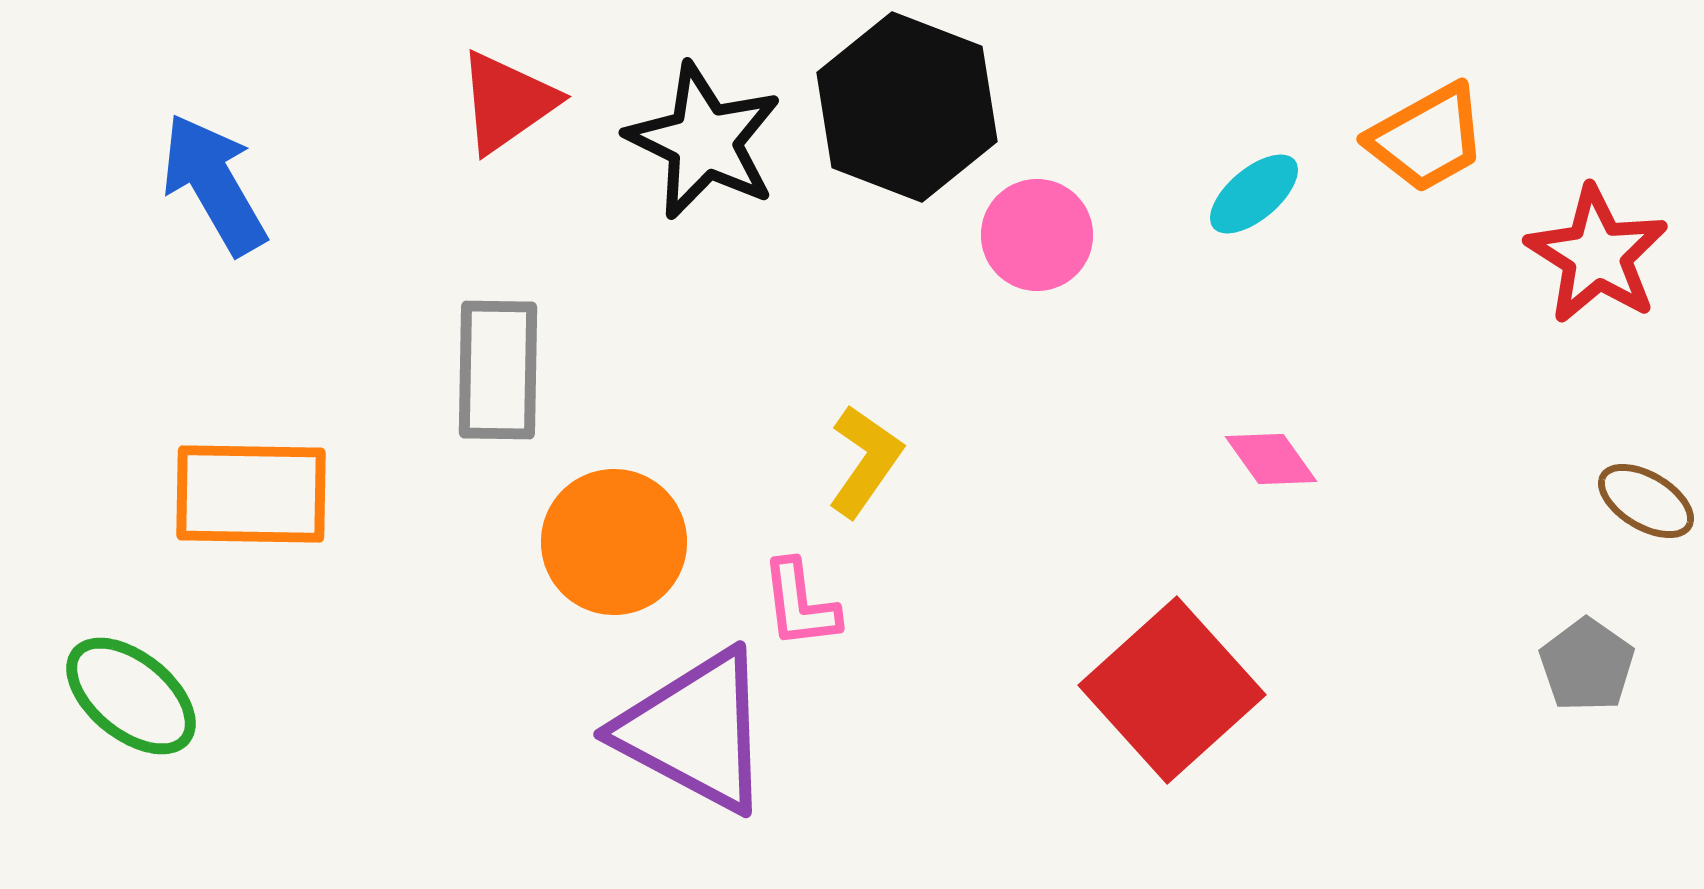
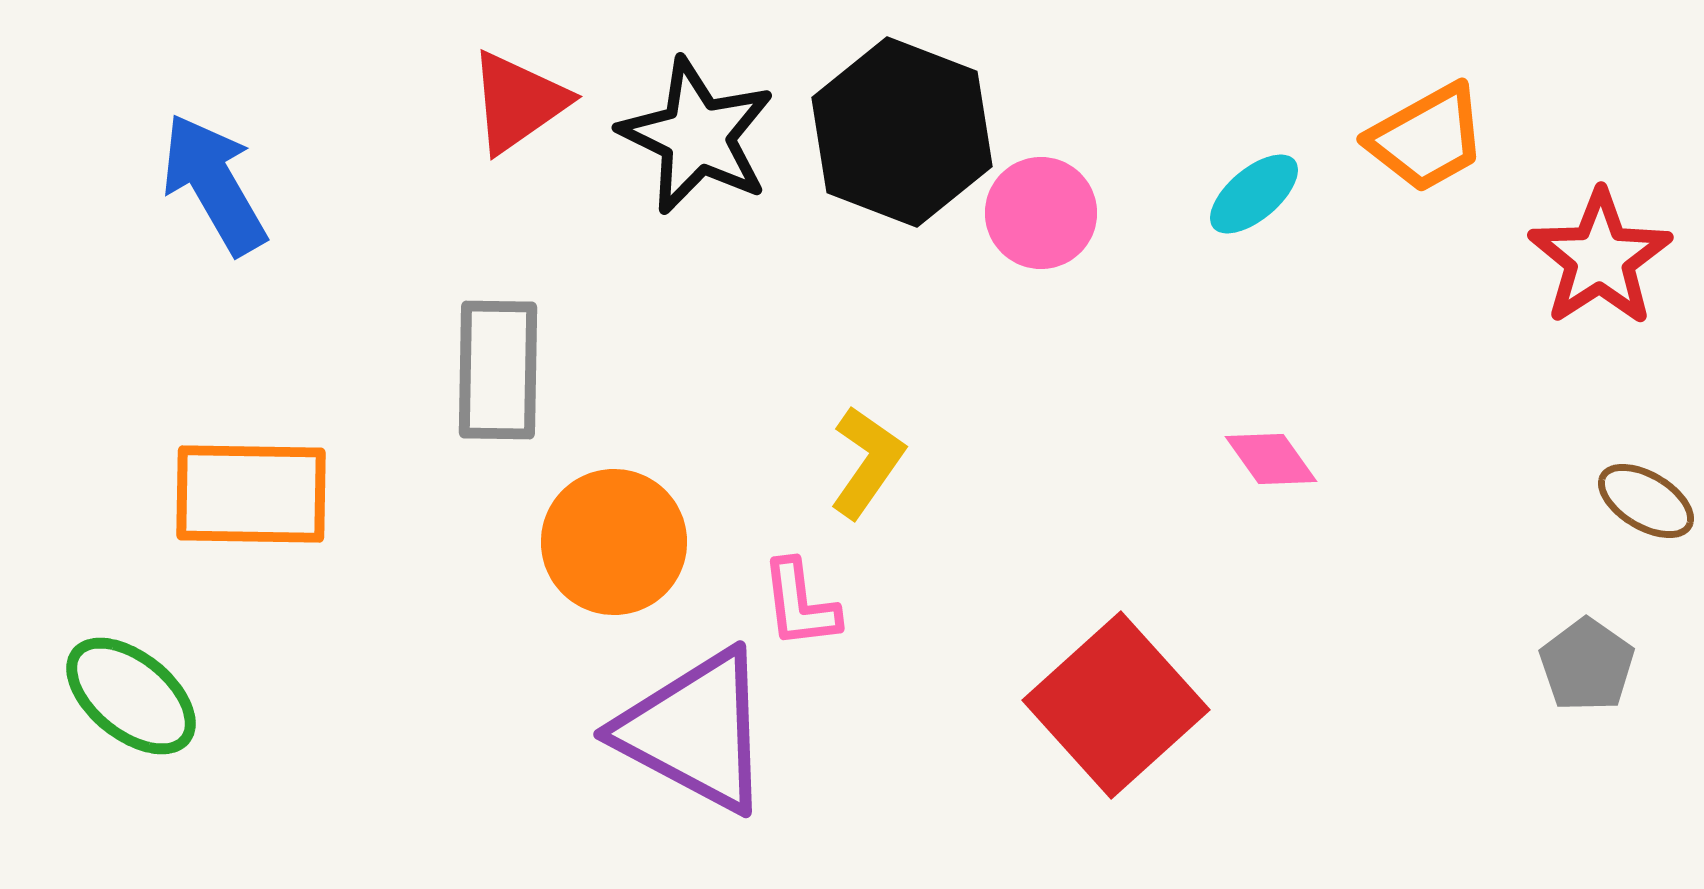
red triangle: moved 11 px right
black hexagon: moved 5 px left, 25 px down
black star: moved 7 px left, 5 px up
pink circle: moved 4 px right, 22 px up
red star: moved 3 px right, 3 px down; rotated 7 degrees clockwise
yellow L-shape: moved 2 px right, 1 px down
red square: moved 56 px left, 15 px down
